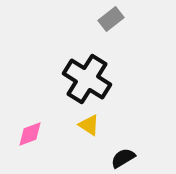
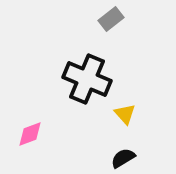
black cross: rotated 9 degrees counterclockwise
yellow triangle: moved 36 px right, 11 px up; rotated 15 degrees clockwise
